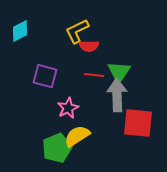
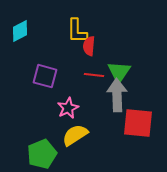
yellow L-shape: rotated 64 degrees counterclockwise
red semicircle: rotated 96 degrees clockwise
yellow semicircle: moved 2 px left, 1 px up
green pentagon: moved 15 px left, 6 px down
